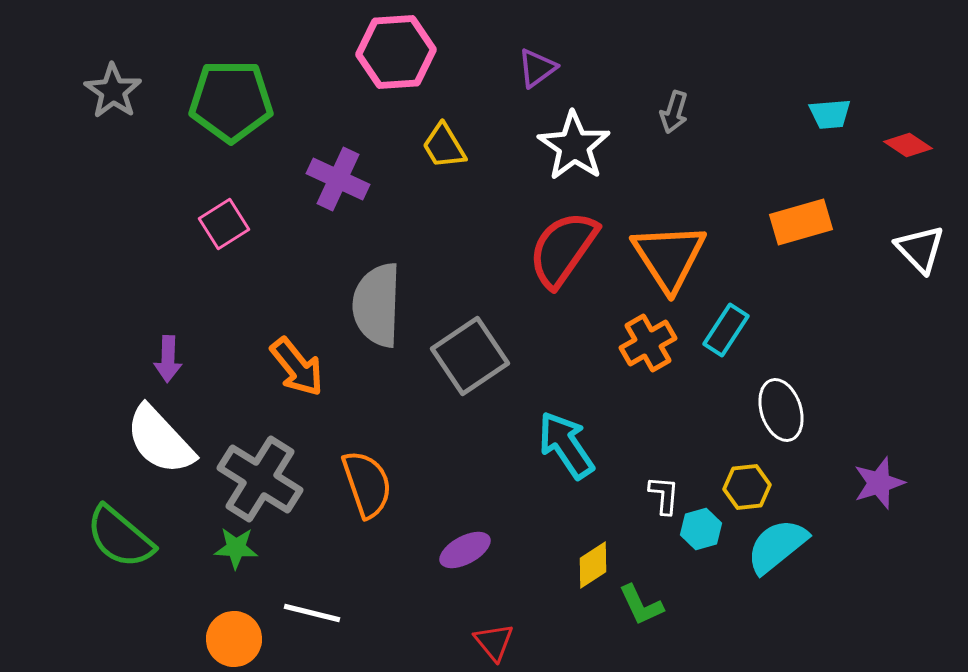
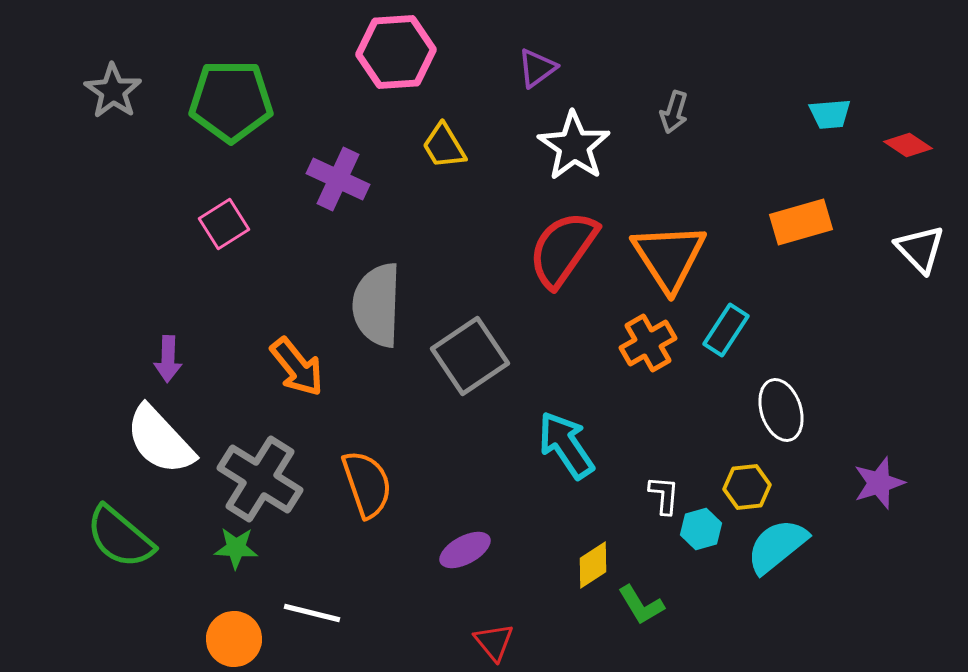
green L-shape: rotated 6 degrees counterclockwise
